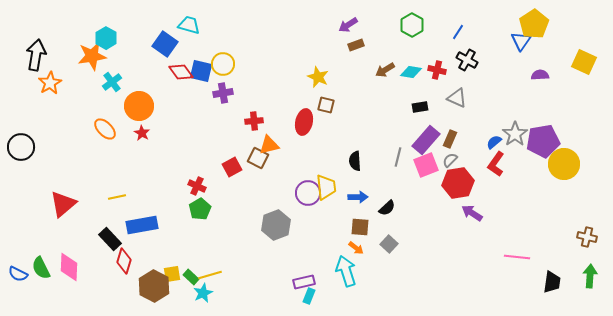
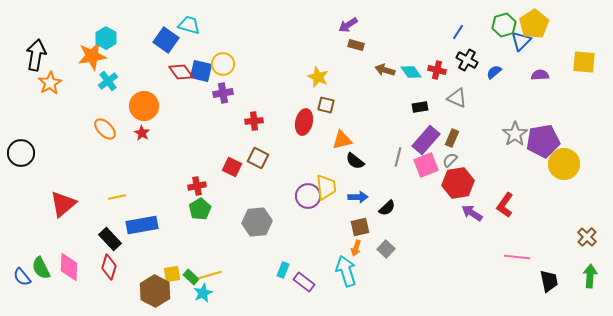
green hexagon at (412, 25): moved 92 px right; rotated 15 degrees clockwise
blue triangle at (521, 41): rotated 10 degrees clockwise
blue square at (165, 44): moved 1 px right, 4 px up
brown rectangle at (356, 45): rotated 35 degrees clockwise
yellow square at (584, 62): rotated 20 degrees counterclockwise
brown arrow at (385, 70): rotated 48 degrees clockwise
cyan diamond at (411, 72): rotated 45 degrees clockwise
cyan cross at (112, 82): moved 4 px left, 1 px up
orange circle at (139, 106): moved 5 px right
brown rectangle at (450, 139): moved 2 px right, 1 px up
blue semicircle at (494, 142): moved 70 px up
orange triangle at (269, 145): moved 73 px right, 5 px up
black circle at (21, 147): moved 6 px down
black semicircle at (355, 161): rotated 48 degrees counterclockwise
red L-shape at (496, 164): moved 9 px right, 41 px down
red square at (232, 167): rotated 36 degrees counterclockwise
red cross at (197, 186): rotated 36 degrees counterclockwise
purple circle at (308, 193): moved 3 px down
gray hexagon at (276, 225): moved 19 px left, 3 px up; rotated 16 degrees clockwise
brown square at (360, 227): rotated 18 degrees counterclockwise
brown cross at (587, 237): rotated 30 degrees clockwise
gray square at (389, 244): moved 3 px left, 5 px down
orange arrow at (356, 248): rotated 70 degrees clockwise
red diamond at (124, 261): moved 15 px left, 6 px down
blue semicircle at (18, 274): moved 4 px right, 3 px down; rotated 24 degrees clockwise
purple rectangle at (304, 282): rotated 50 degrees clockwise
black trapezoid at (552, 282): moved 3 px left, 1 px up; rotated 20 degrees counterclockwise
brown hexagon at (154, 286): moved 1 px right, 5 px down
cyan rectangle at (309, 296): moved 26 px left, 26 px up
